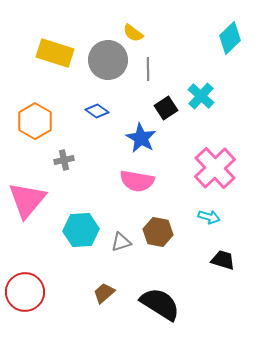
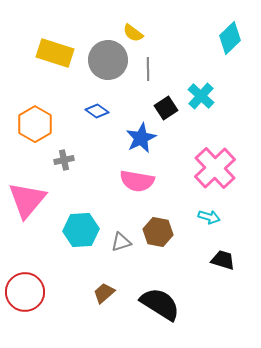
orange hexagon: moved 3 px down
blue star: rotated 16 degrees clockwise
